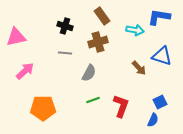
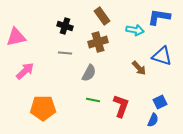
green line: rotated 32 degrees clockwise
